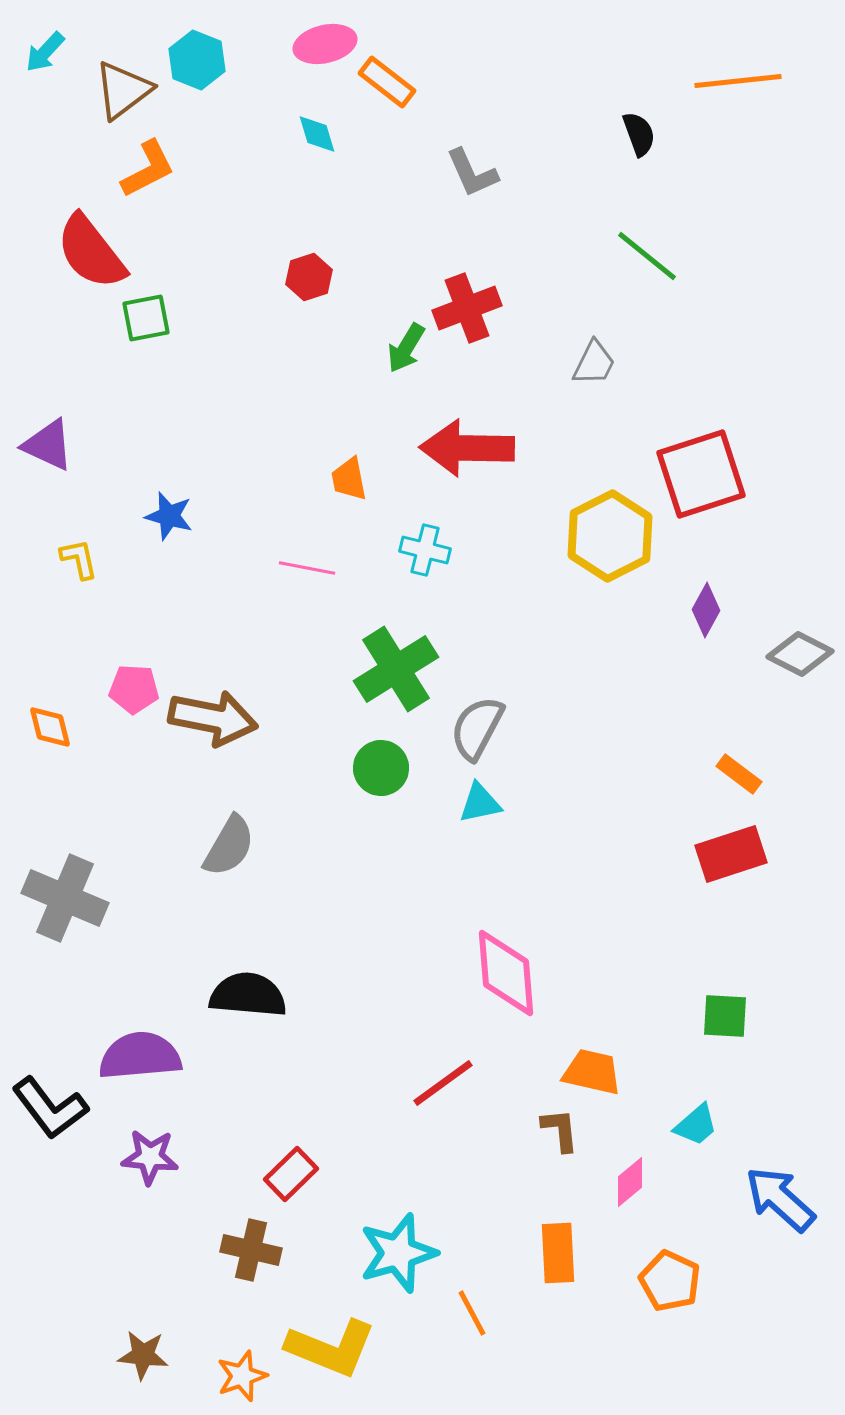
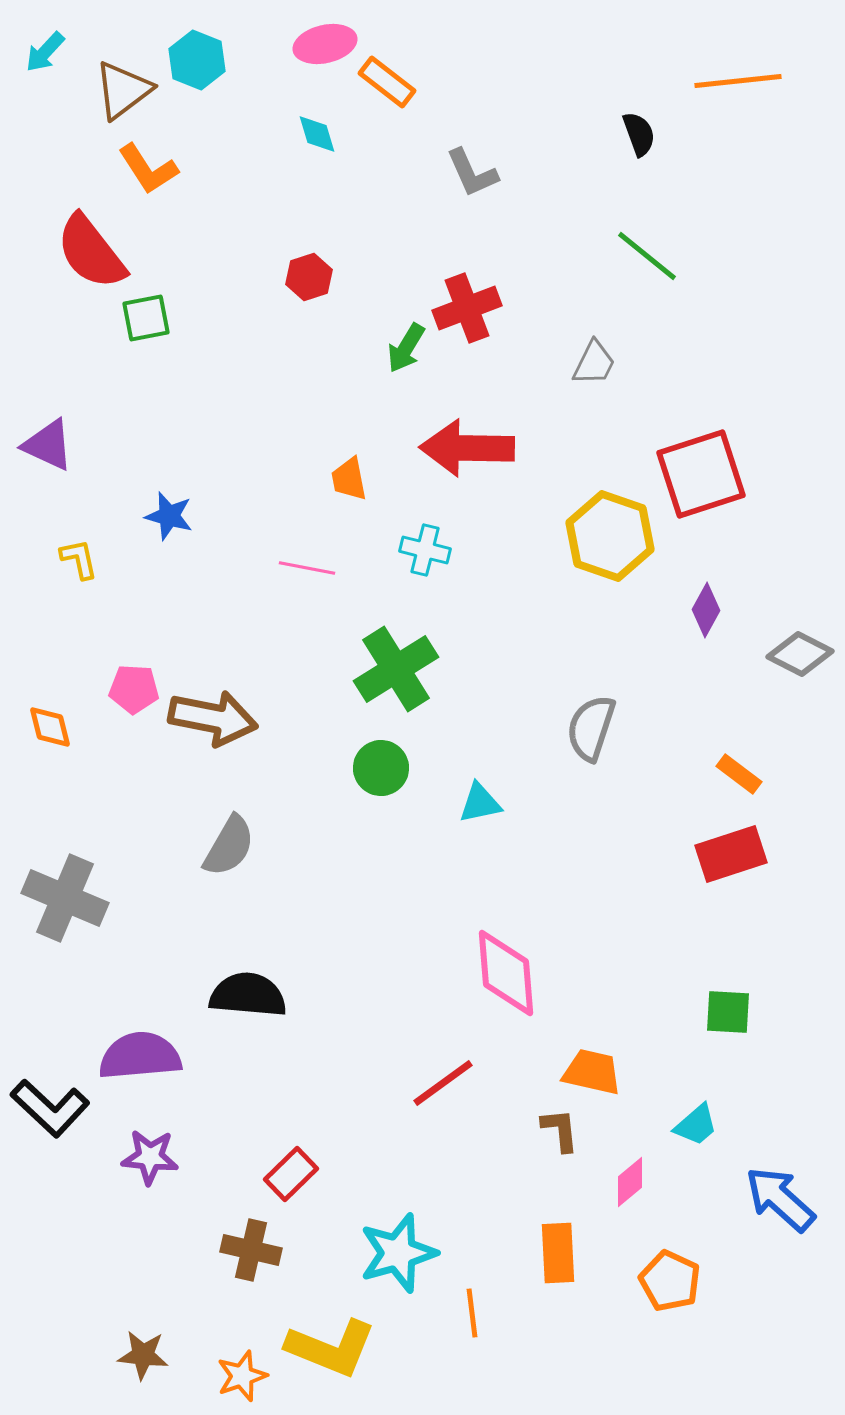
orange L-shape at (148, 169): rotated 84 degrees clockwise
yellow hexagon at (610, 536): rotated 14 degrees counterclockwise
gray semicircle at (477, 728): moved 114 px right; rotated 10 degrees counterclockwise
green square at (725, 1016): moved 3 px right, 4 px up
black L-shape at (50, 1108): rotated 10 degrees counterclockwise
orange line at (472, 1313): rotated 21 degrees clockwise
